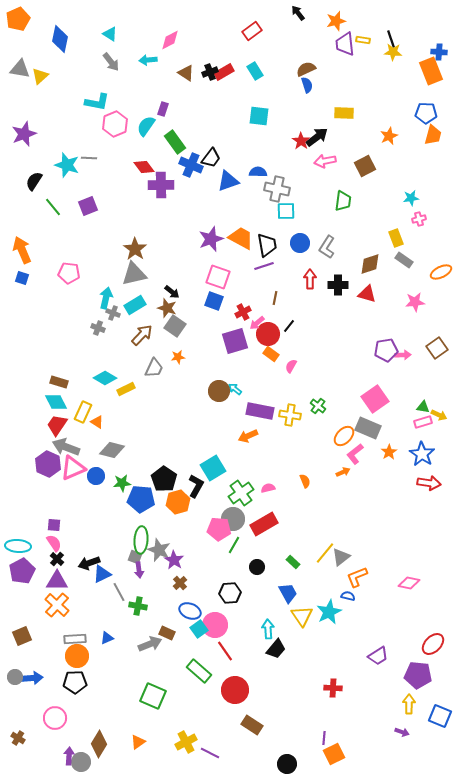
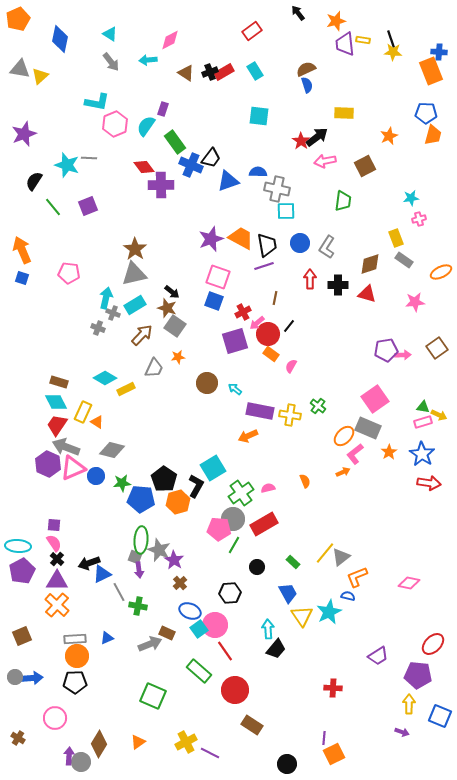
brown circle at (219, 391): moved 12 px left, 8 px up
